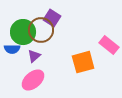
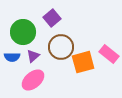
purple square: rotated 18 degrees clockwise
brown circle: moved 20 px right, 17 px down
pink rectangle: moved 9 px down
blue semicircle: moved 8 px down
purple triangle: moved 1 px left
